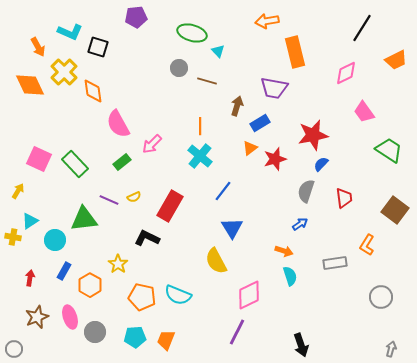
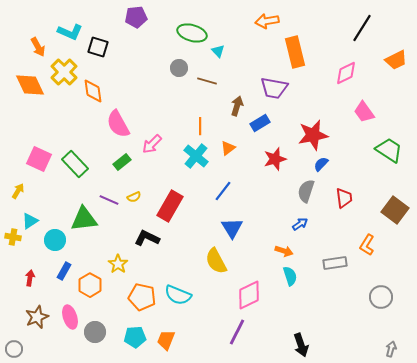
orange triangle at (250, 148): moved 22 px left
cyan cross at (200, 156): moved 4 px left
